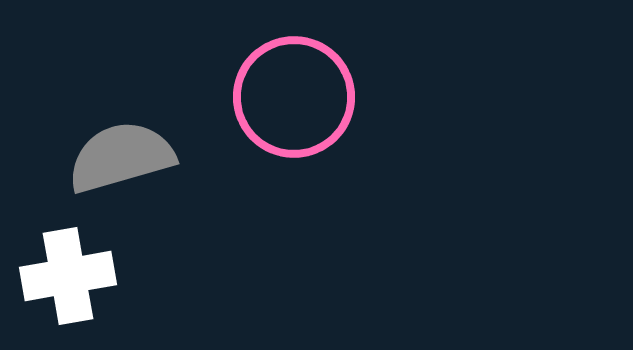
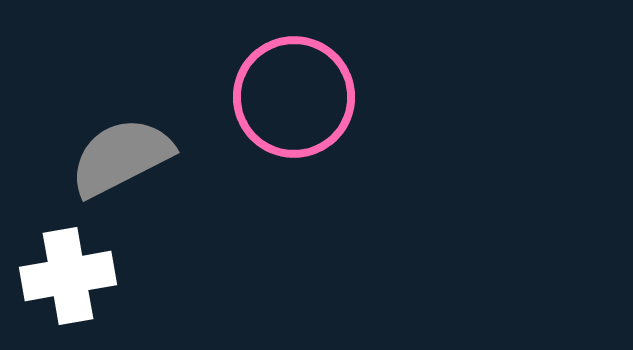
gray semicircle: rotated 11 degrees counterclockwise
